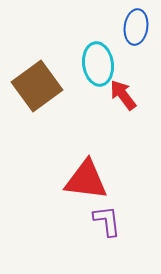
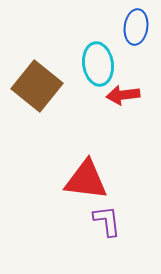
brown square: rotated 15 degrees counterclockwise
red arrow: rotated 60 degrees counterclockwise
